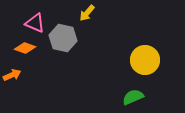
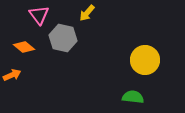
pink triangle: moved 4 px right, 8 px up; rotated 30 degrees clockwise
orange diamond: moved 1 px left, 1 px up; rotated 20 degrees clockwise
green semicircle: rotated 30 degrees clockwise
